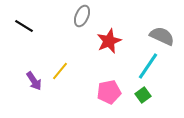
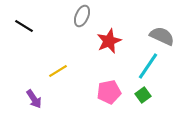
yellow line: moved 2 px left; rotated 18 degrees clockwise
purple arrow: moved 18 px down
